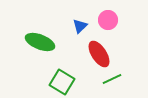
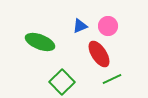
pink circle: moved 6 px down
blue triangle: rotated 21 degrees clockwise
green square: rotated 15 degrees clockwise
